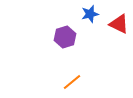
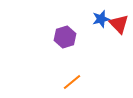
blue star: moved 11 px right, 5 px down
red triangle: rotated 20 degrees clockwise
